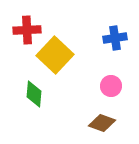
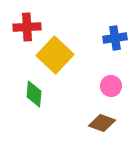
red cross: moved 3 px up
